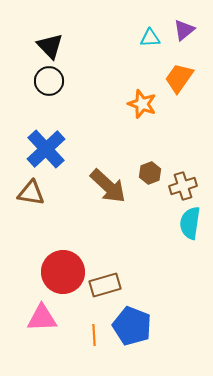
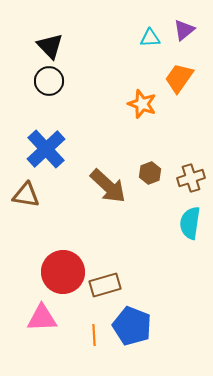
brown cross: moved 8 px right, 8 px up
brown triangle: moved 5 px left, 2 px down
